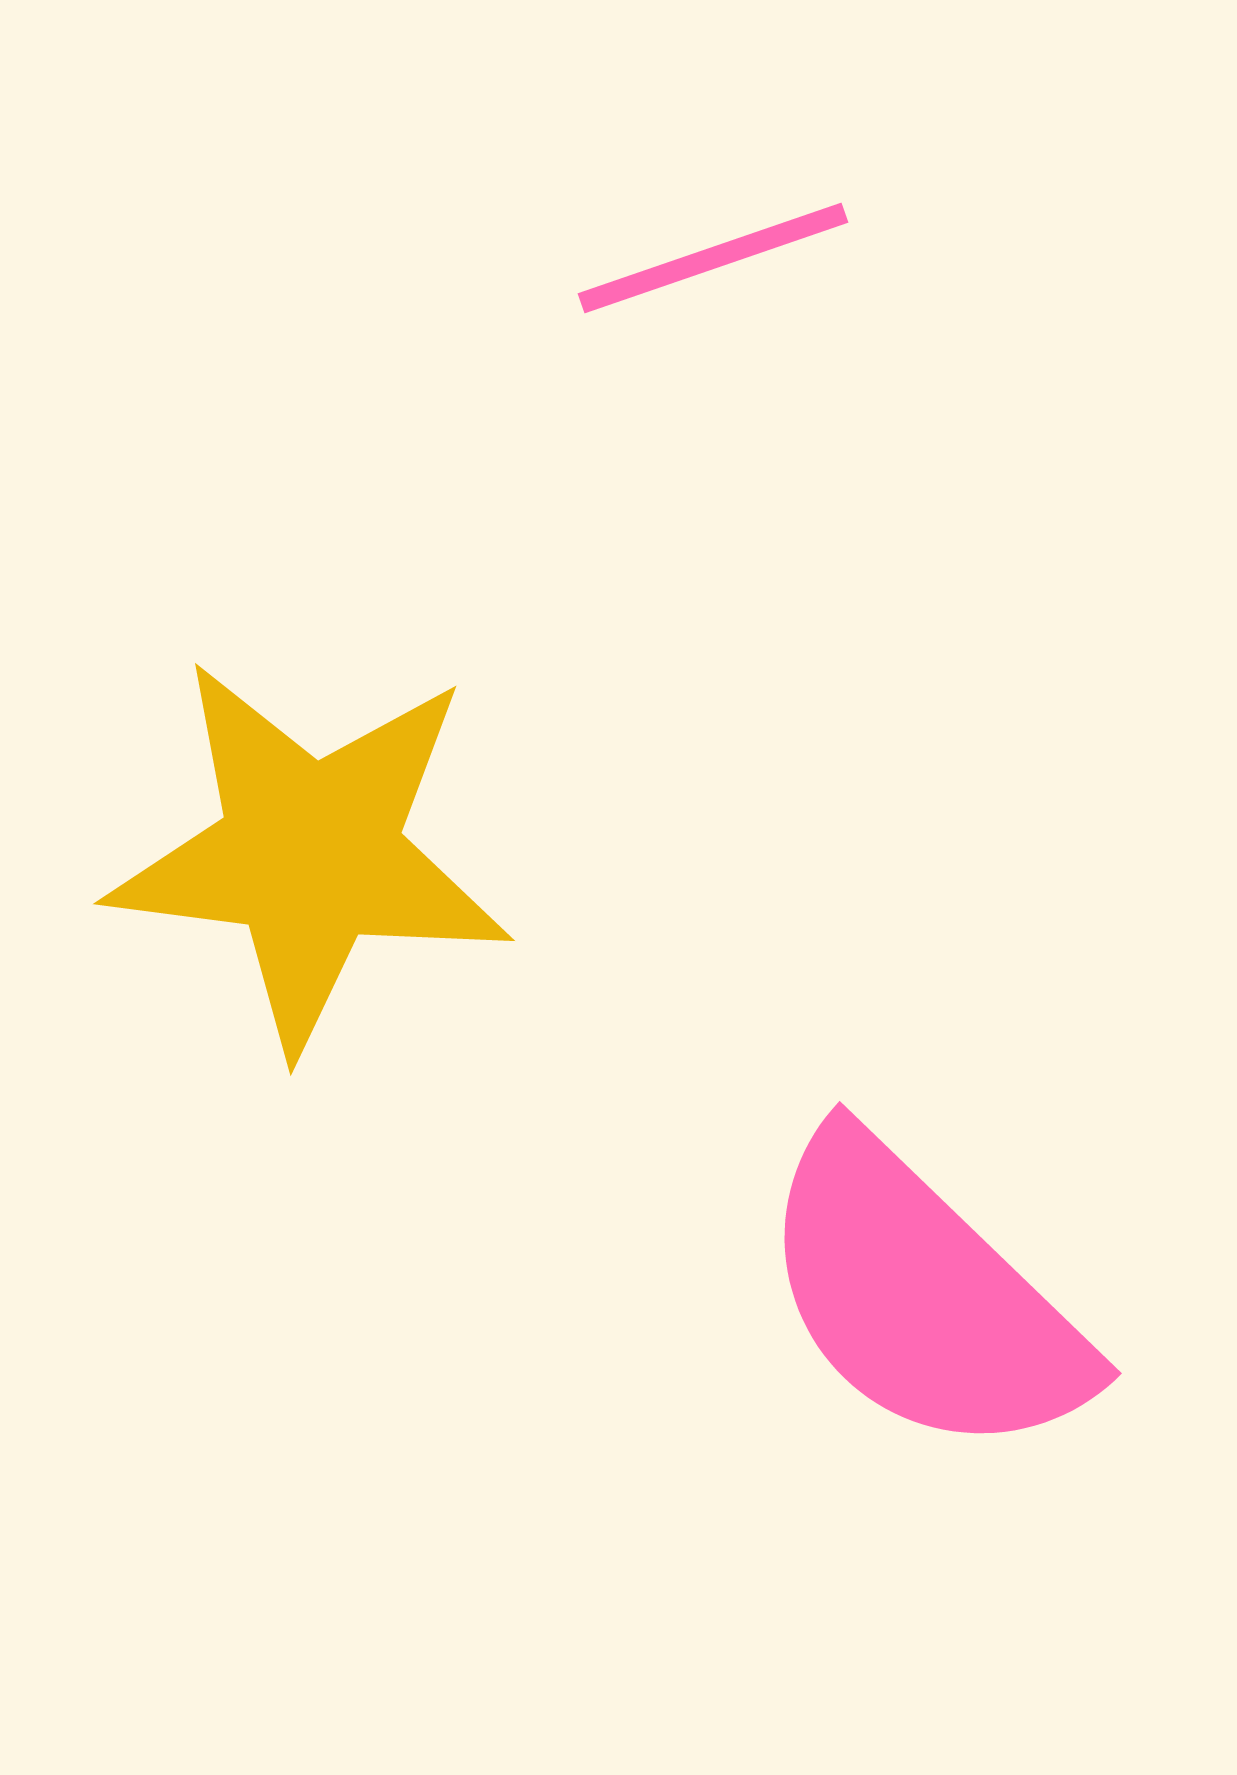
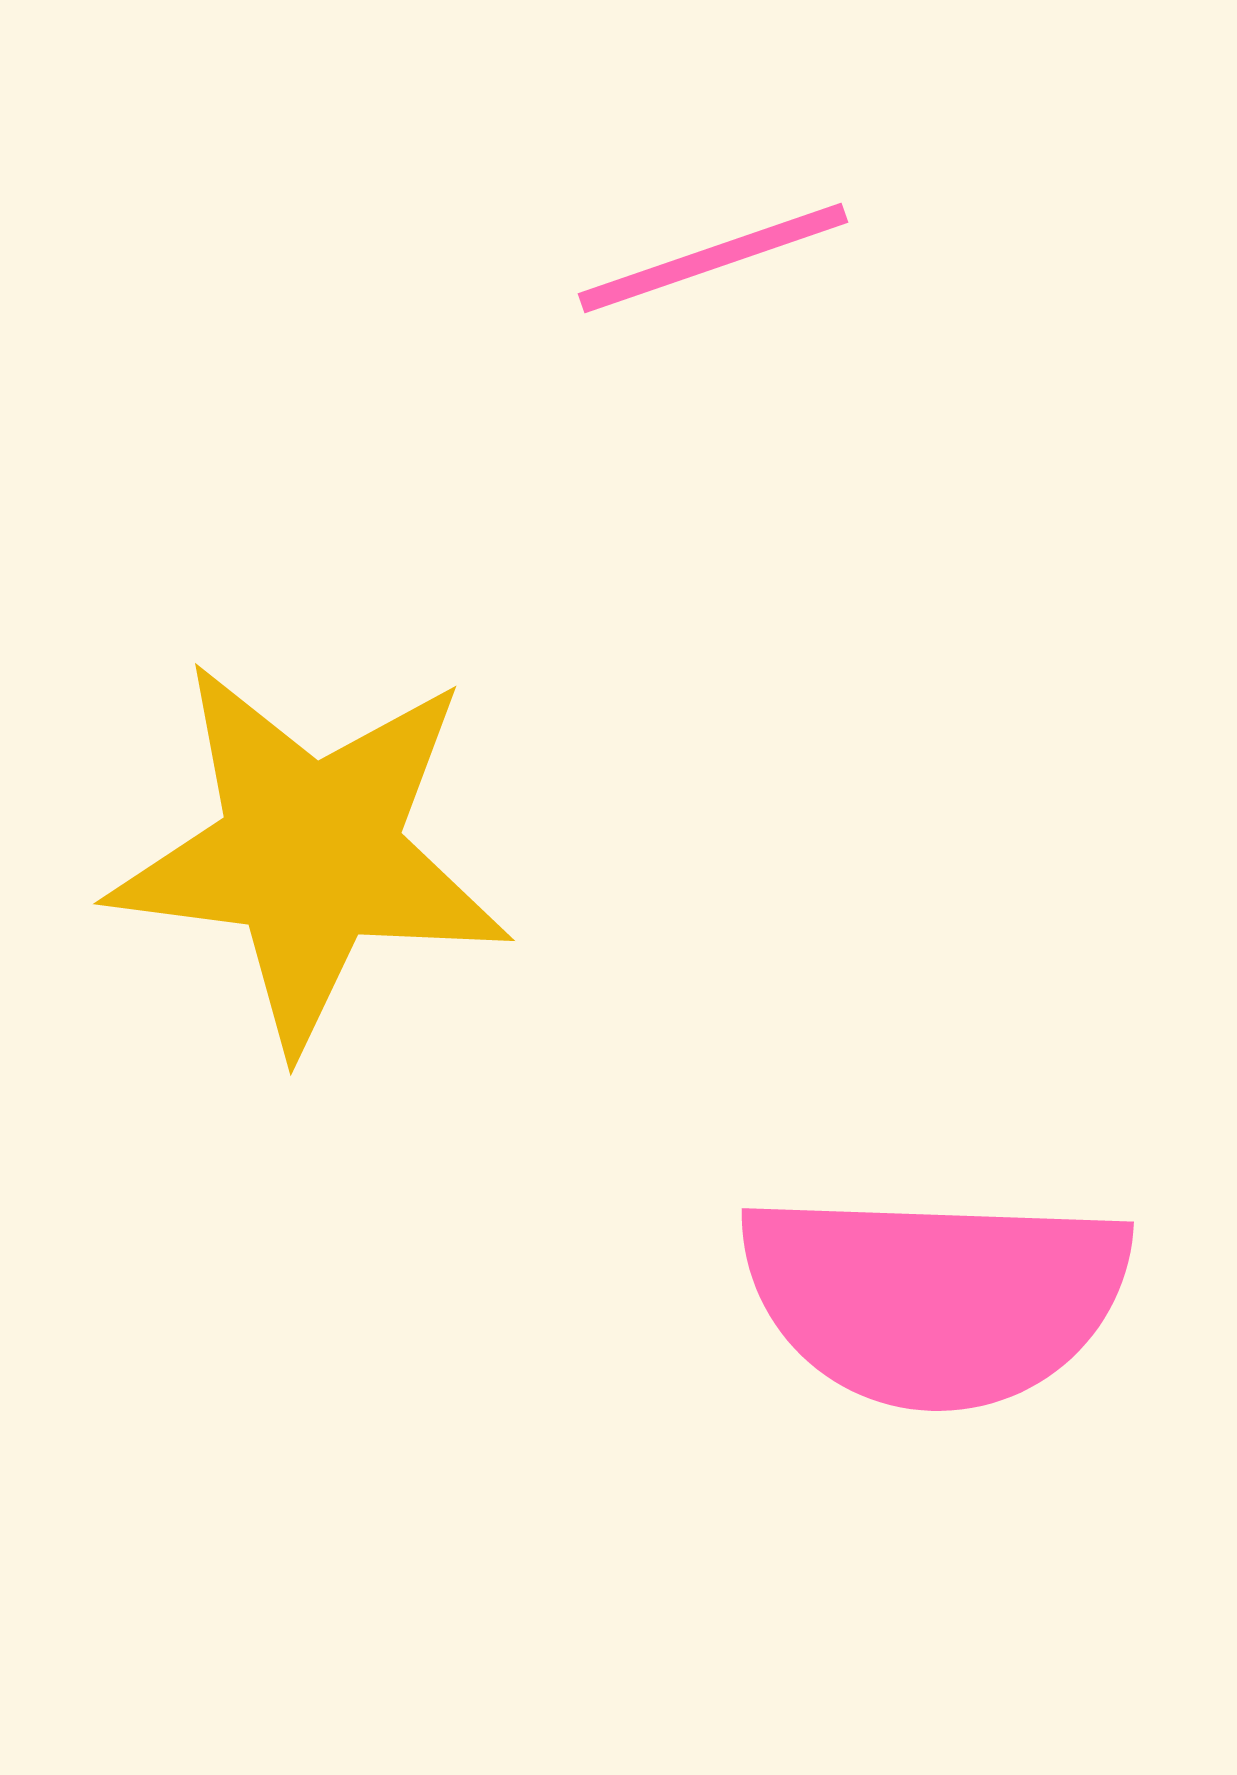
pink semicircle: moved 12 px right, 1 px down; rotated 42 degrees counterclockwise
